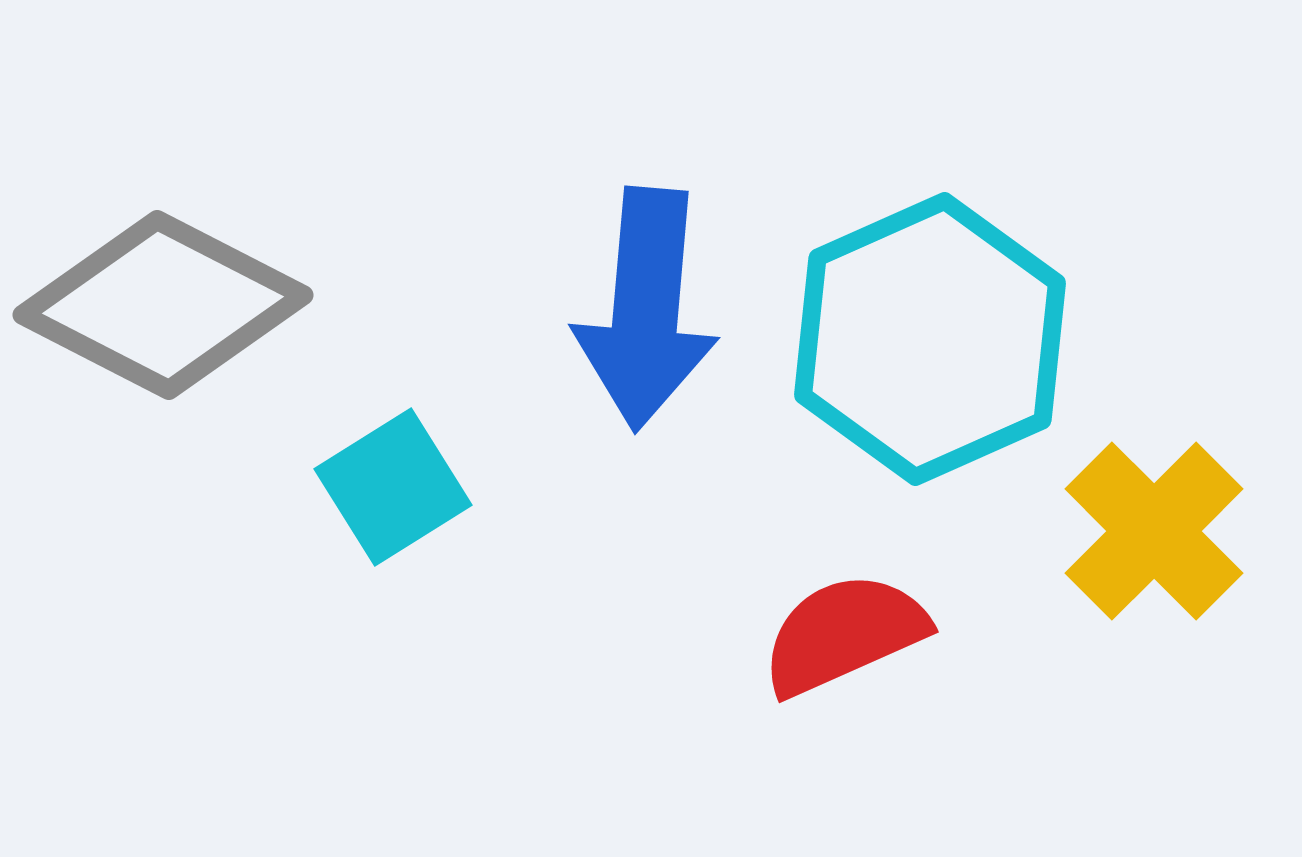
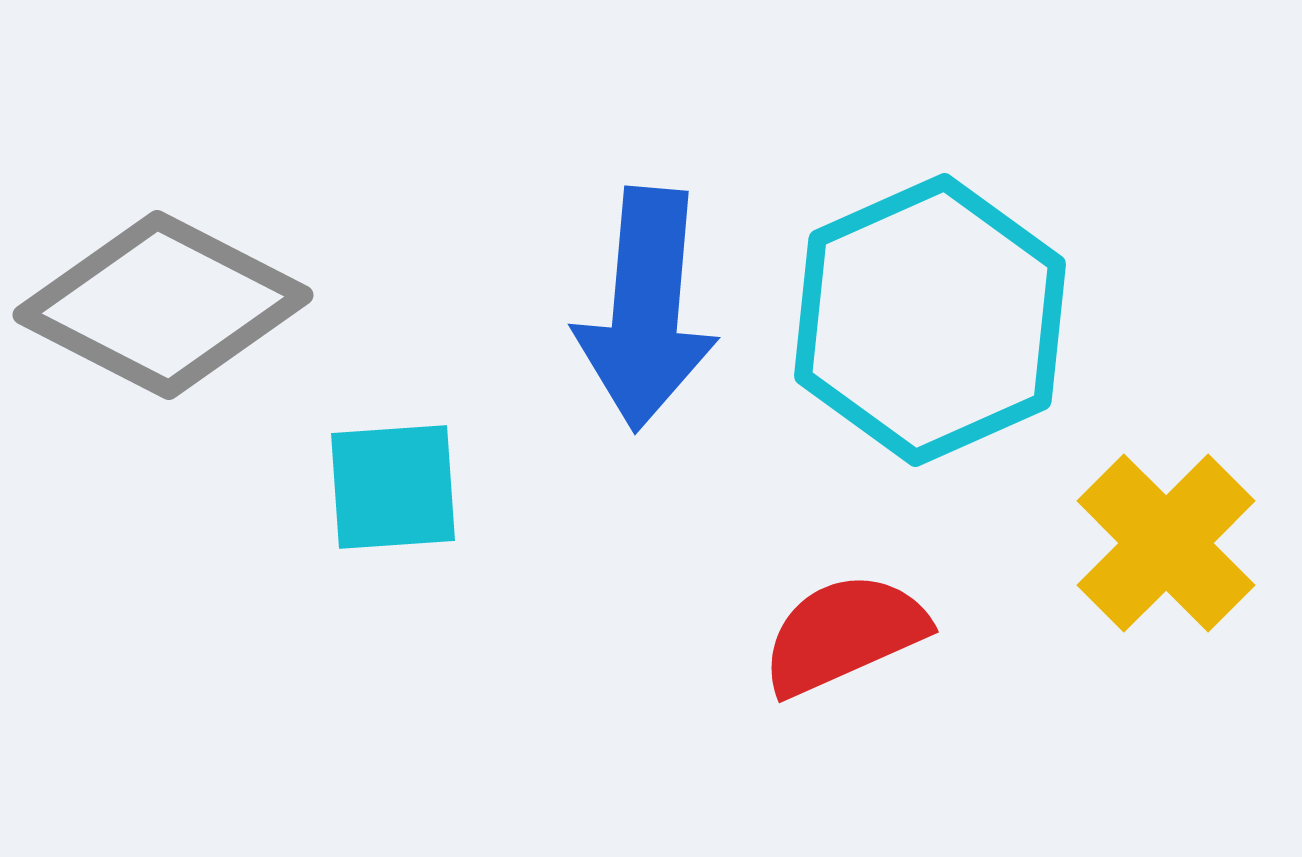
cyan hexagon: moved 19 px up
cyan square: rotated 28 degrees clockwise
yellow cross: moved 12 px right, 12 px down
